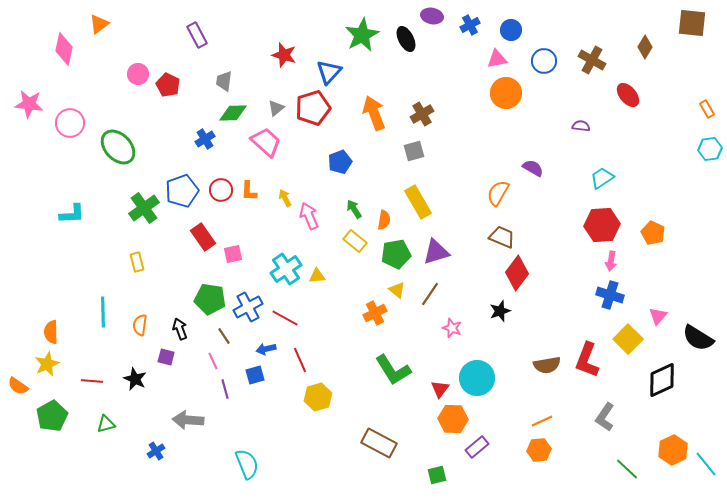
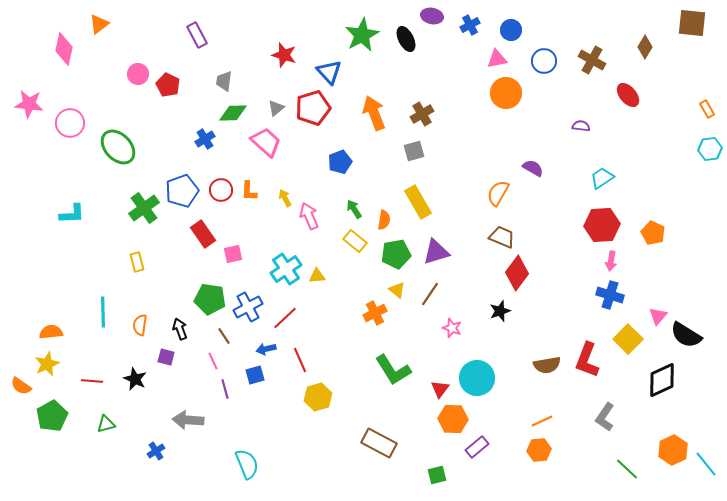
blue triangle at (329, 72): rotated 24 degrees counterclockwise
red rectangle at (203, 237): moved 3 px up
red line at (285, 318): rotated 72 degrees counterclockwise
orange semicircle at (51, 332): rotated 85 degrees clockwise
black semicircle at (698, 338): moved 12 px left, 3 px up
orange semicircle at (18, 386): moved 3 px right
